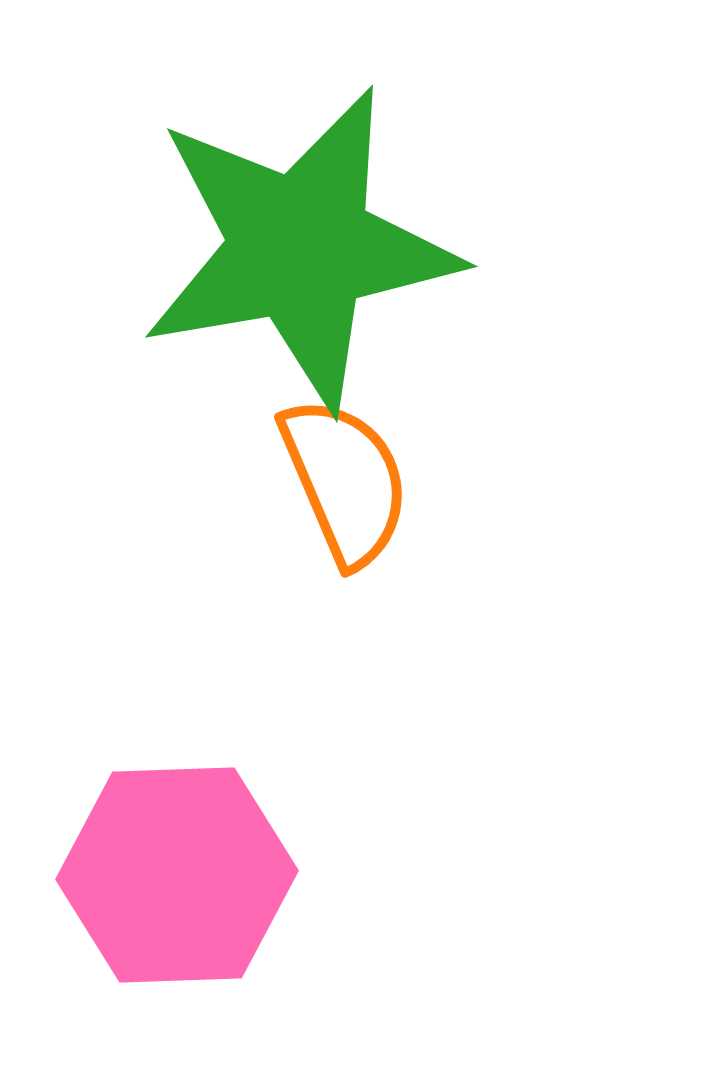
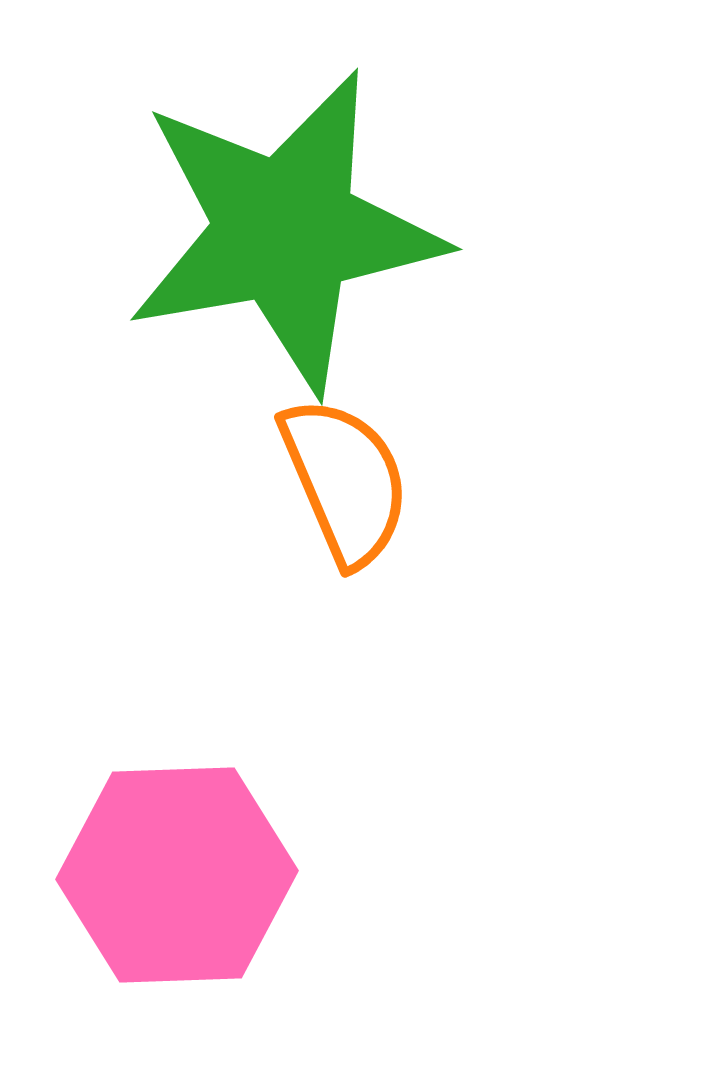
green star: moved 15 px left, 17 px up
